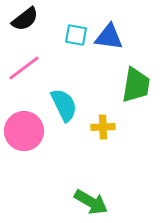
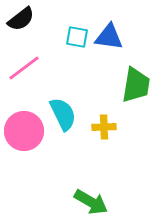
black semicircle: moved 4 px left
cyan square: moved 1 px right, 2 px down
cyan semicircle: moved 1 px left, 9 px down
yellow cross: moved 1 px right
